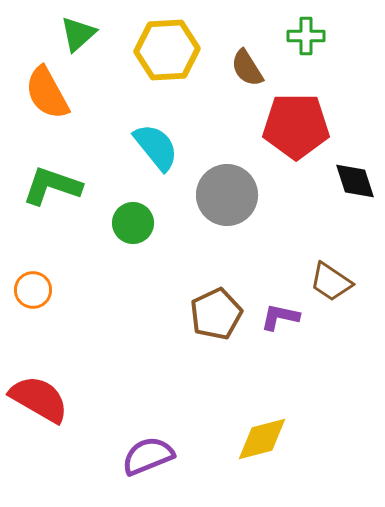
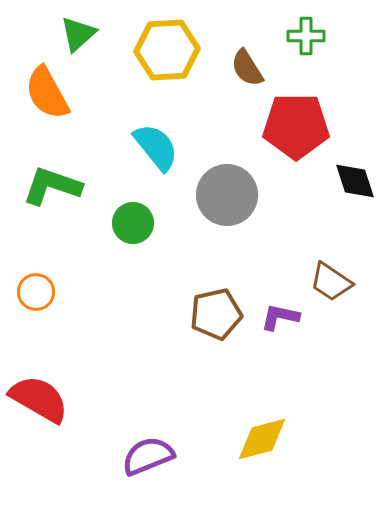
orange circle: moved 3 px right, 2 px down
brown pentagon: rotated 12 degrees clockwise
